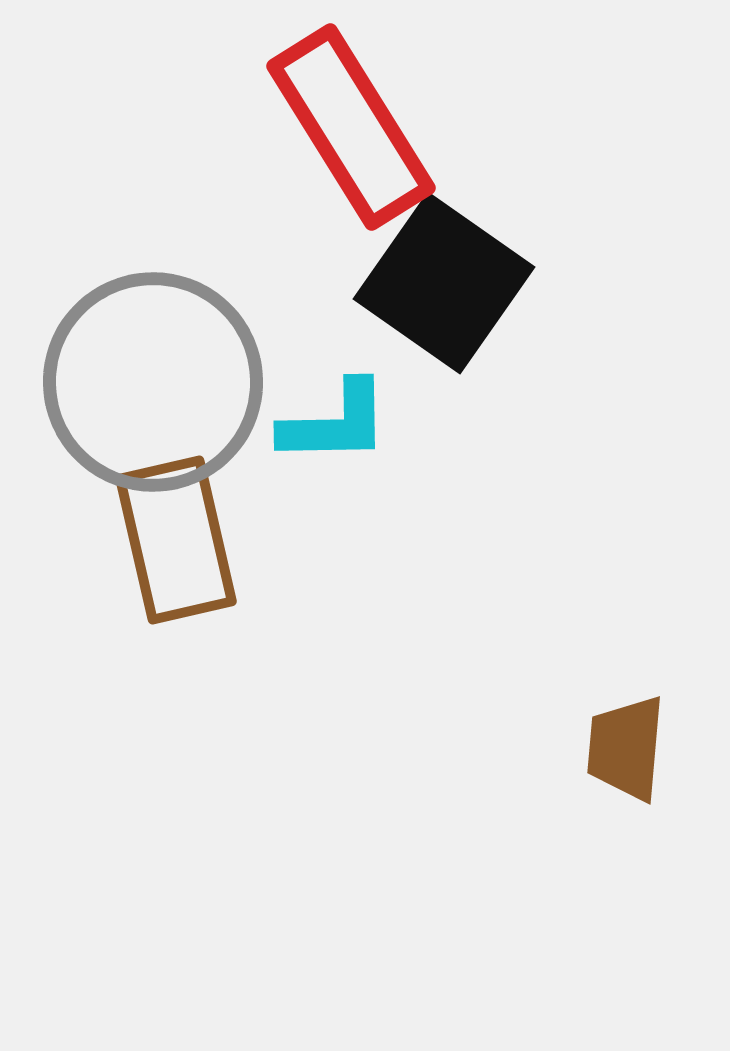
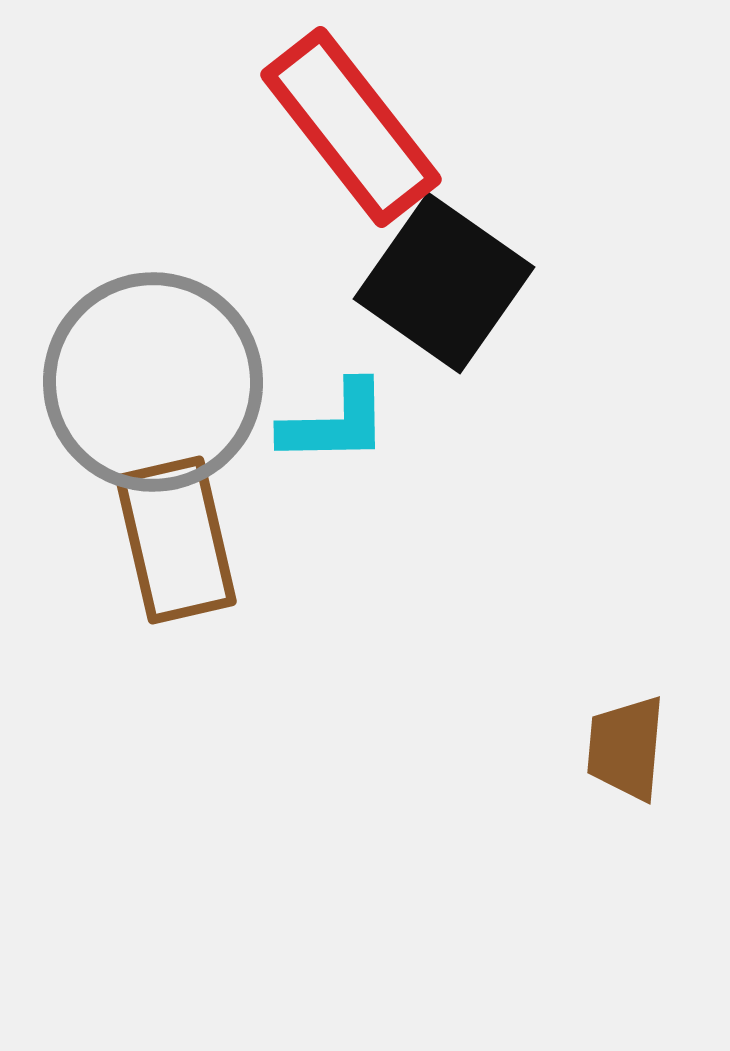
red rectangle: rotated 6 degrees counterclockwise
